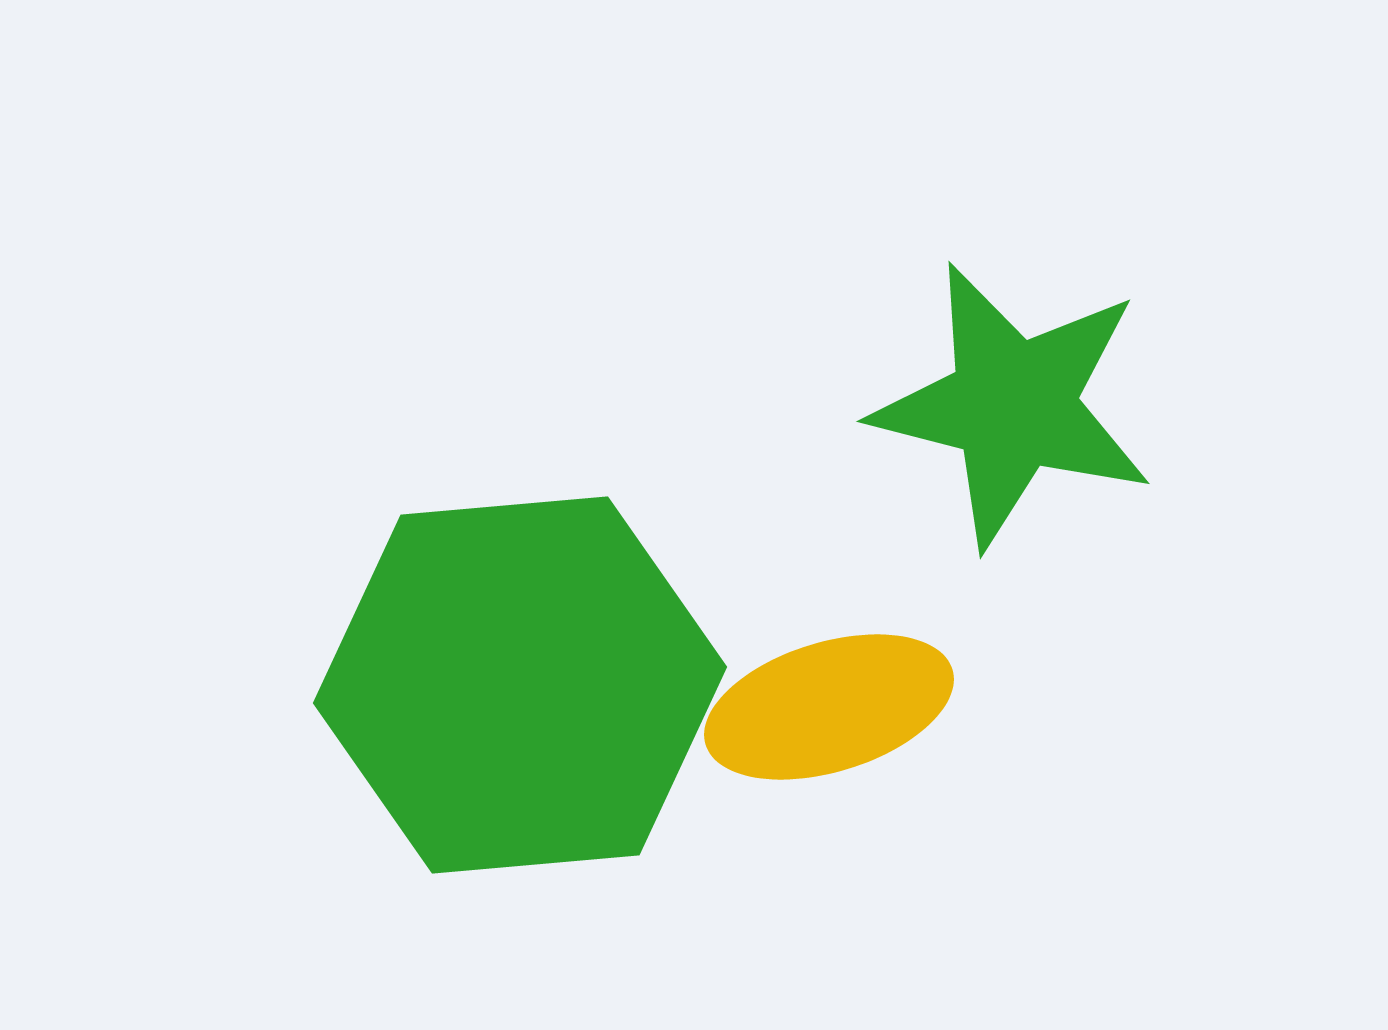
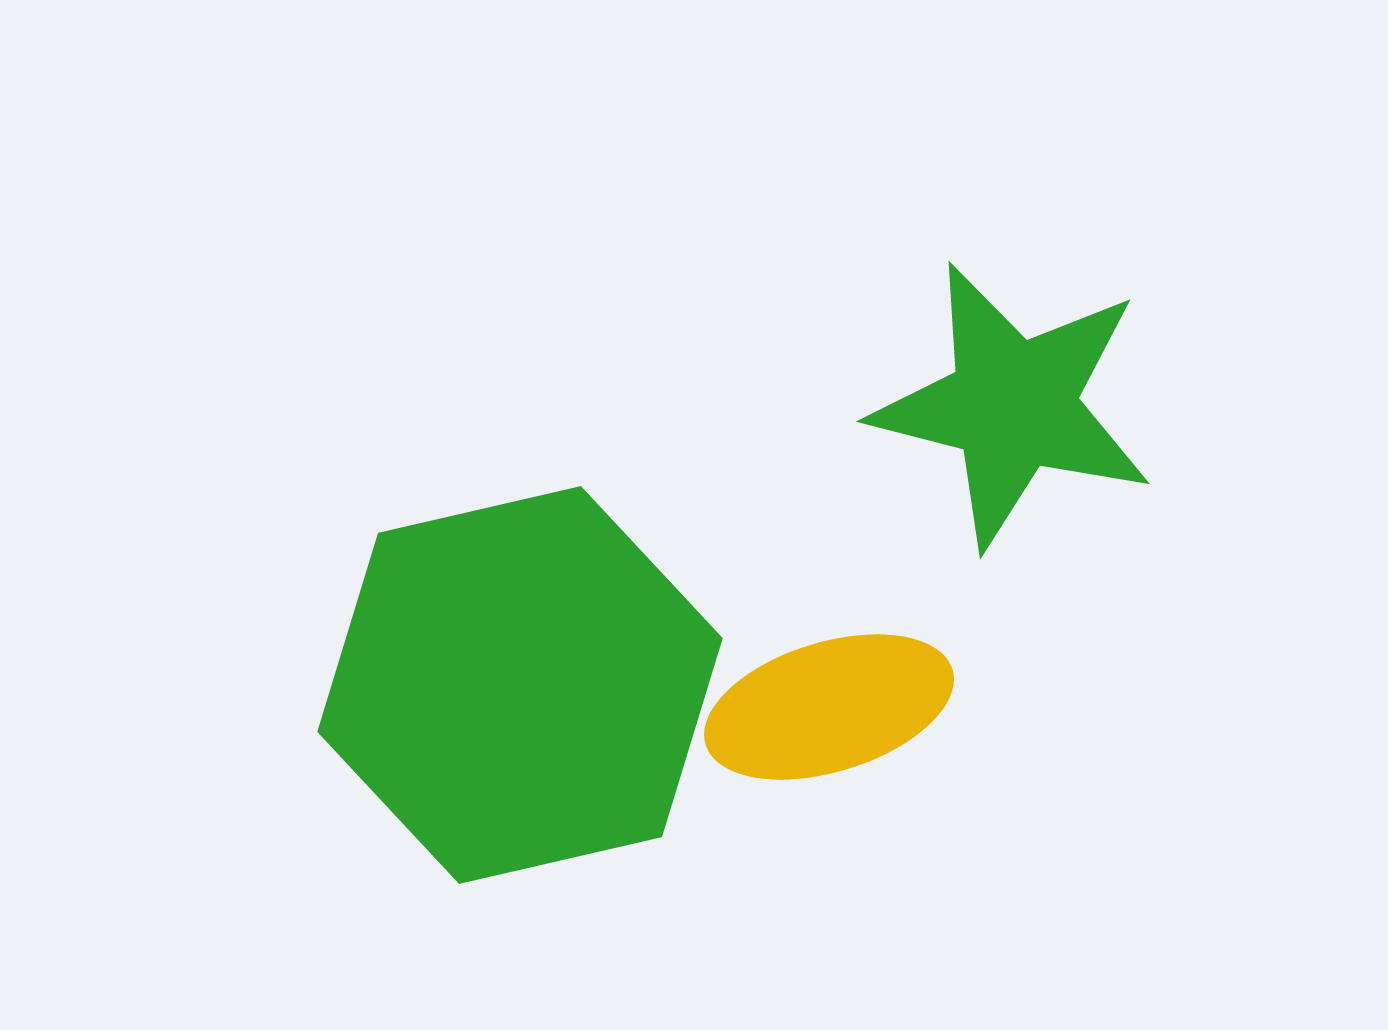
green hexagon: rotated 8 degrees counterclockwise
